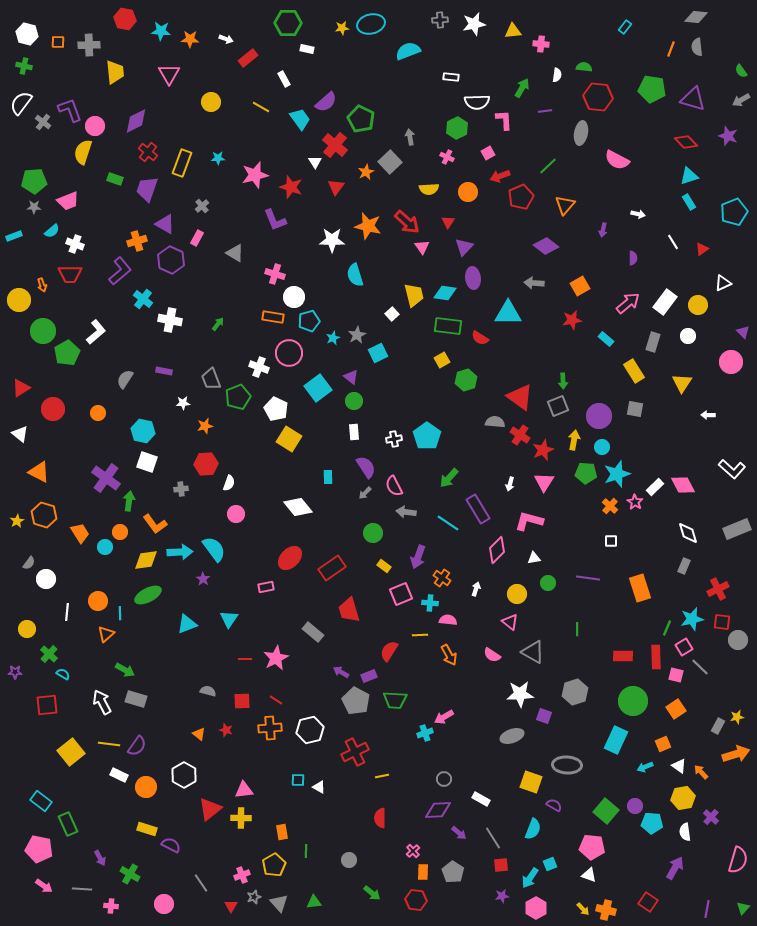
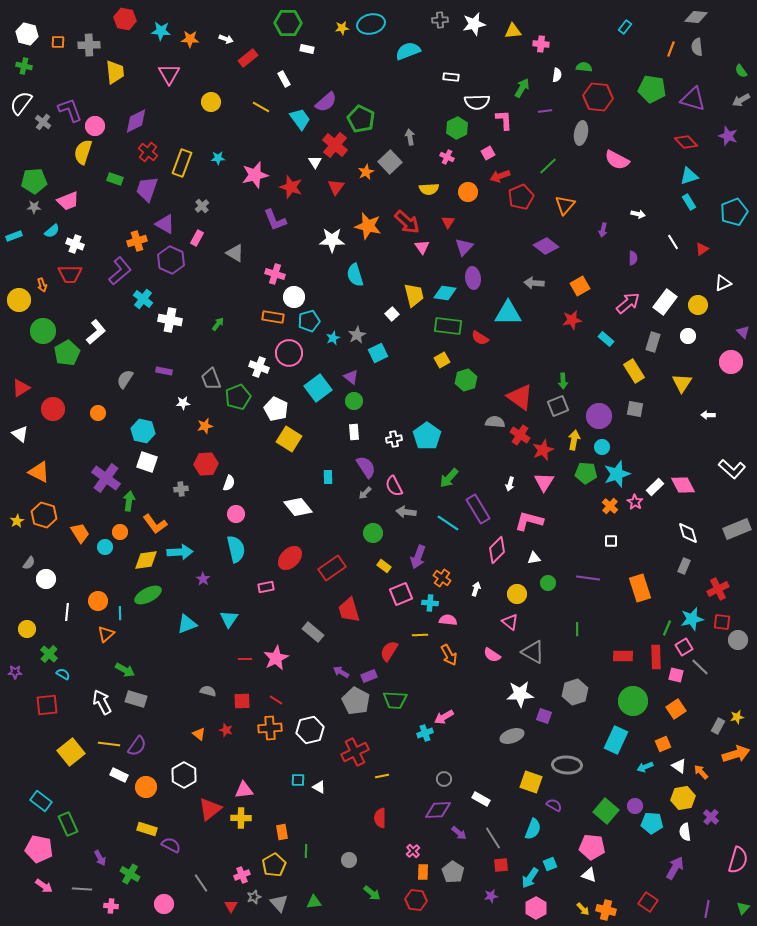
cyan semicircle at (214, 549): moved 22 px right; rotated 24 degrees clockwise
purple star at (502, 896): moved 11 px left
